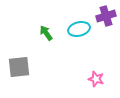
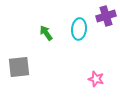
cyan ellipse: rotated 70 degrees counterclockwise
